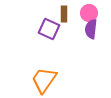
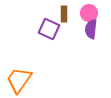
orange trapezoid: moved 25 px left
